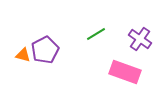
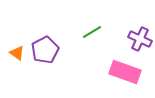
green line: moved 4 px left, 2 px up
purple cross: rotated 10 degrees counterclockwise
orange triangle: moved 6 px left, 2 px up; rotated 21 degrees clockwise
